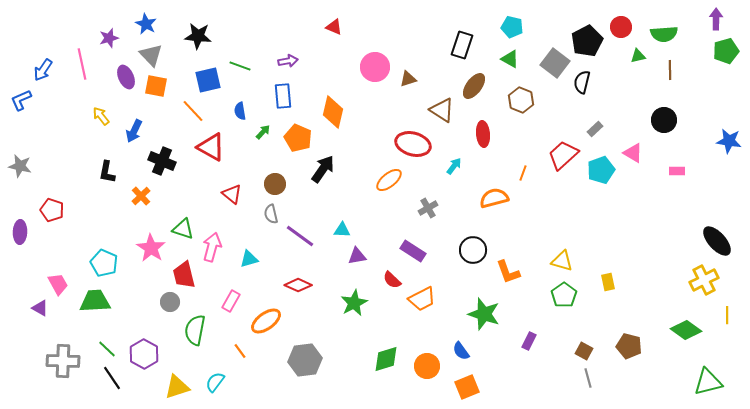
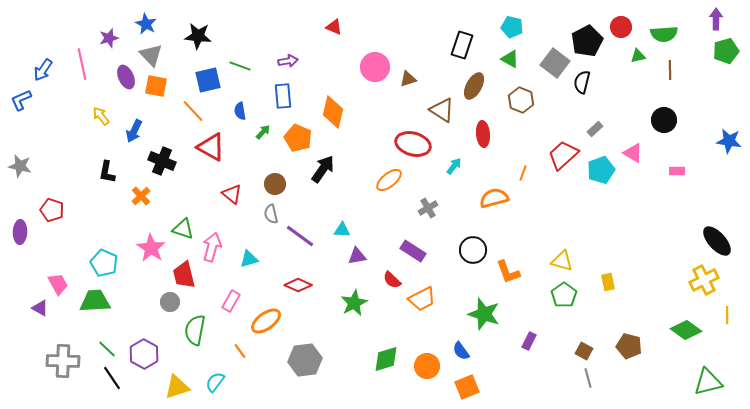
brown ellipse at (474, 86): rotated 8 degrees counterclockwise
